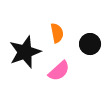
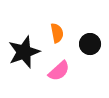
black star: moved 1 px left
